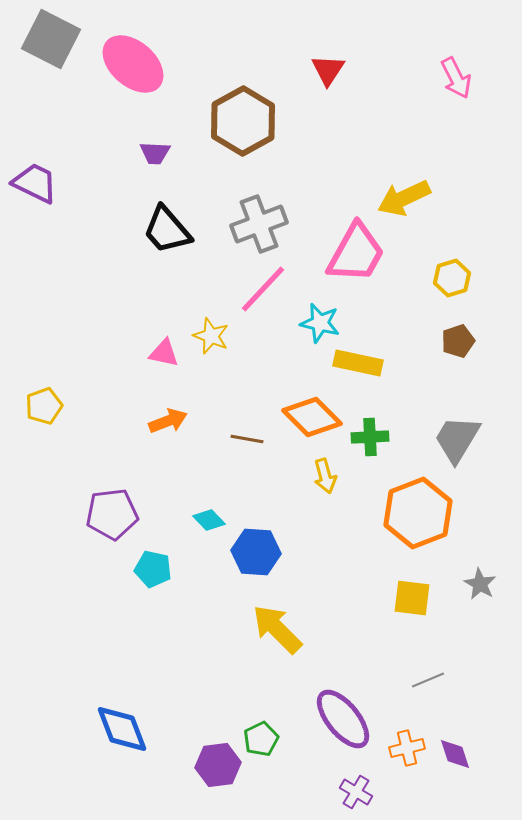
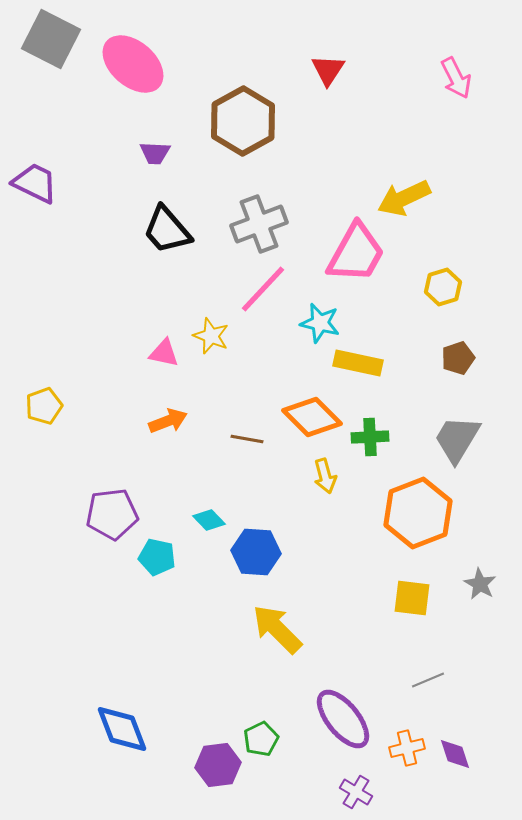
yellow hexagon at (452, 278): moved 9 px left, 9 px down
brown pentagon at (458, 341): moved 17 px down
cyan pentagon at (153, 569): moved 4 px right, 12 px up
